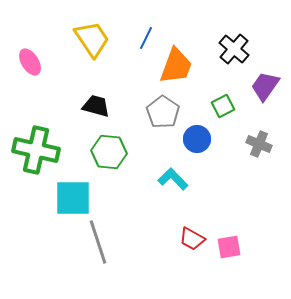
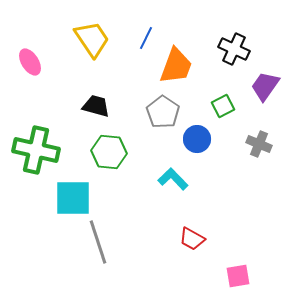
black cross: rotated 16 degrees counterclockwise
pink square: moved 9 px right, 29 px down
